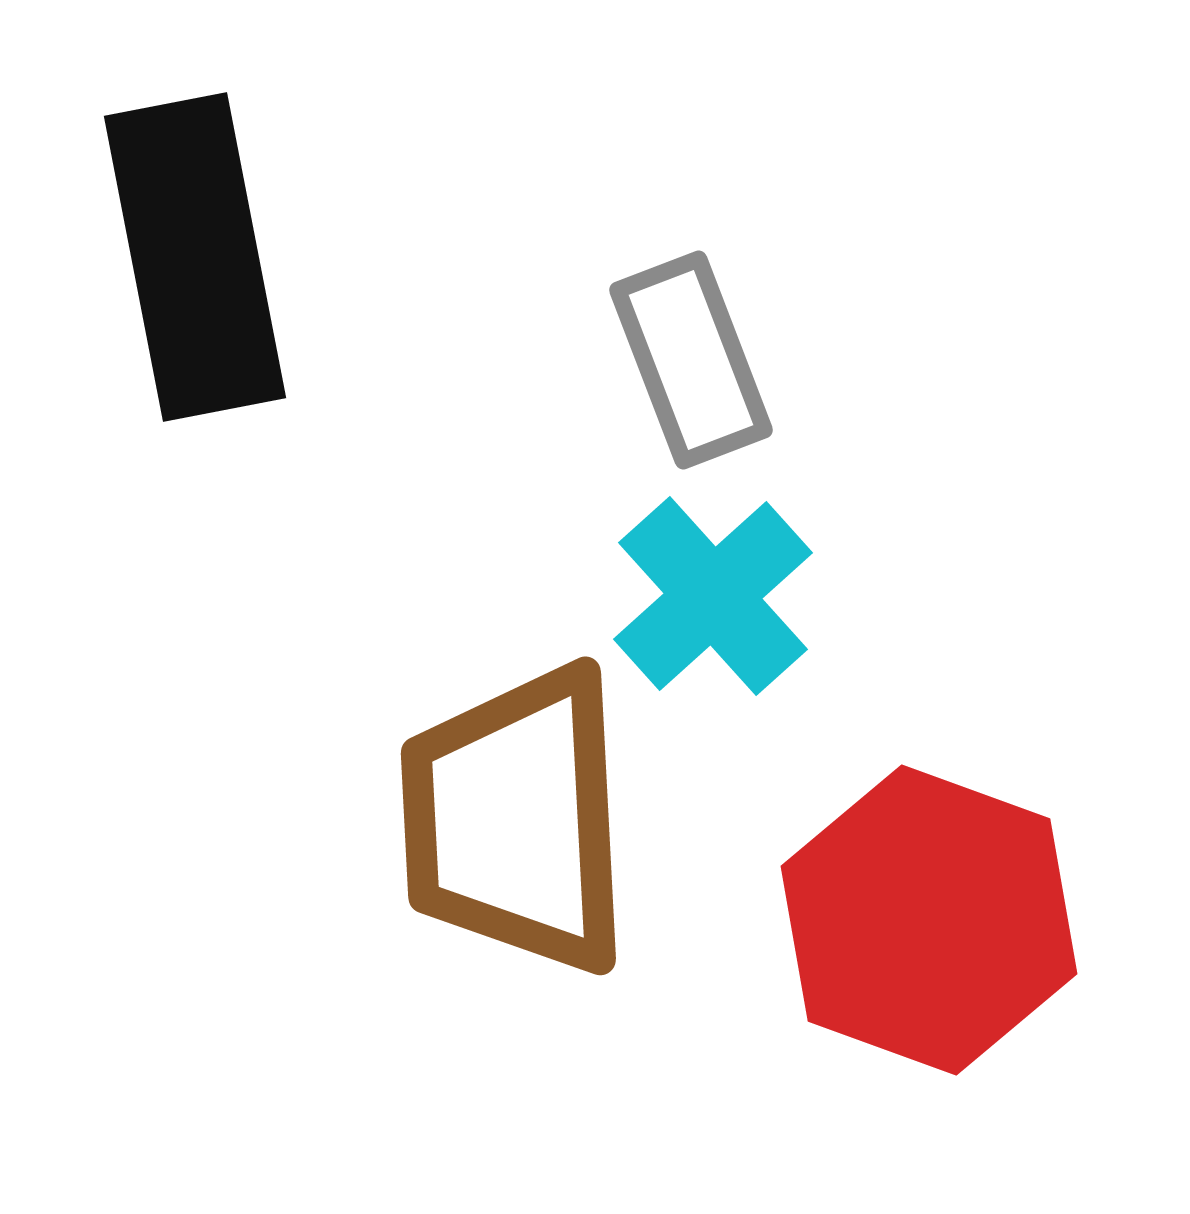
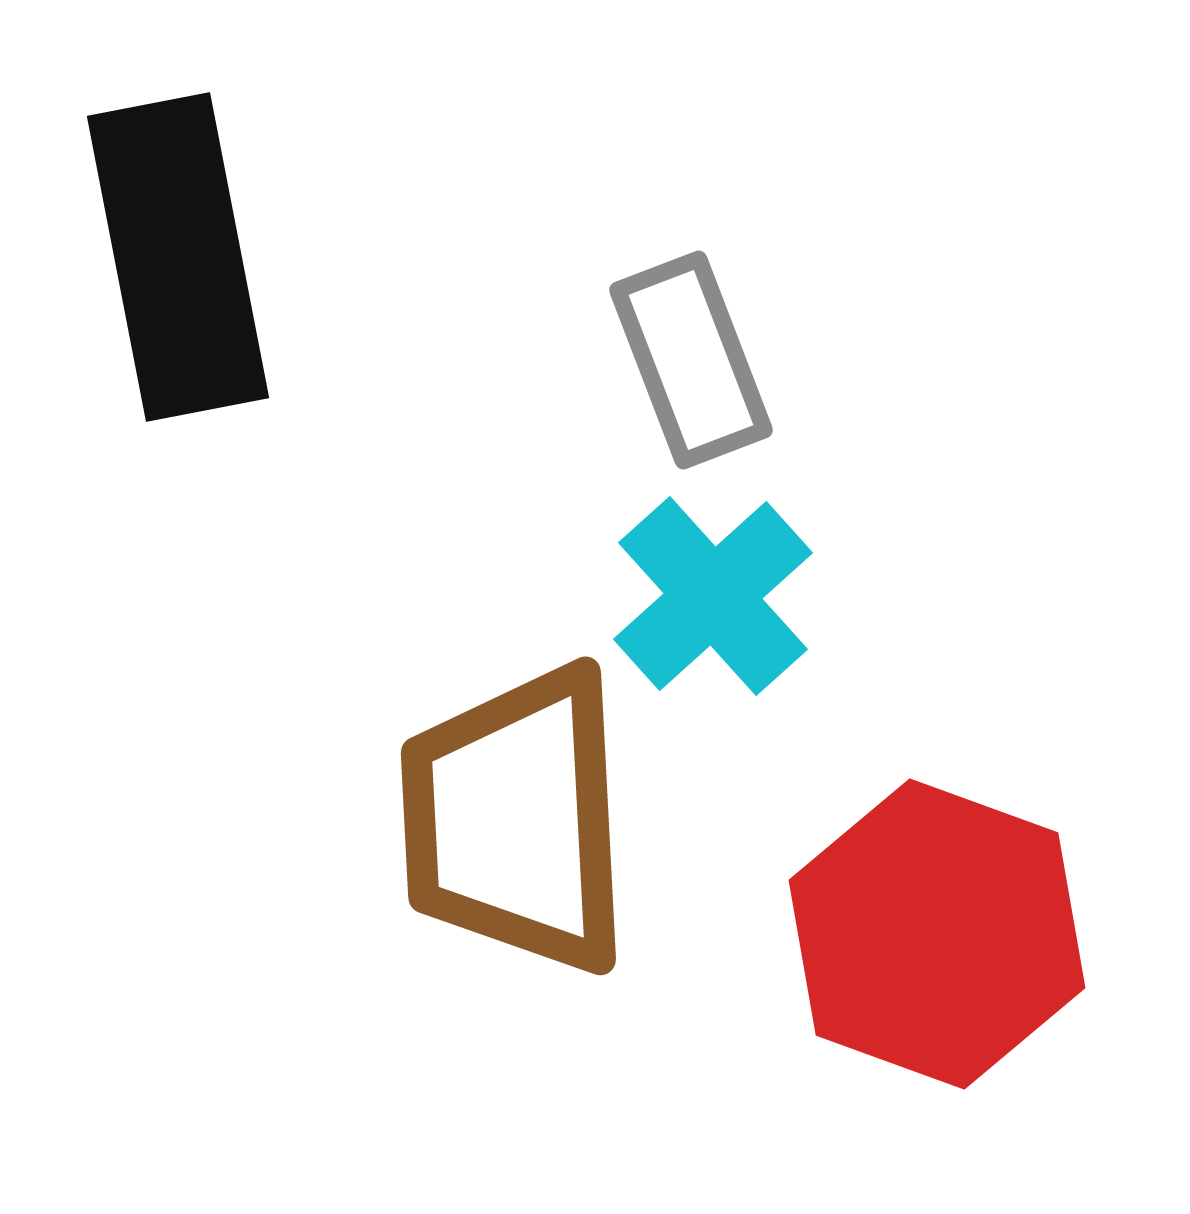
black rectangle: moved 17 px left
red hexagon: moved 8 px right, 14 px down
